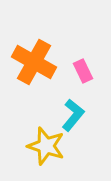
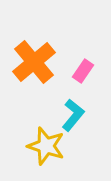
orange cross: rotated 21 degrees clockwise
pink rectangle: rotated 60 degrees clockwise
